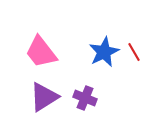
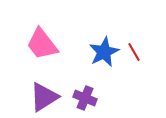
pink trapezoid: moved 1 px right, 8 px up
